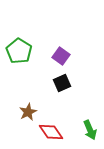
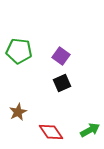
green pentagon: rotated 25 degrees counterclockwise
brown star: moved 10 px left
green arrow: rotated 96 degrees counterclockwise
